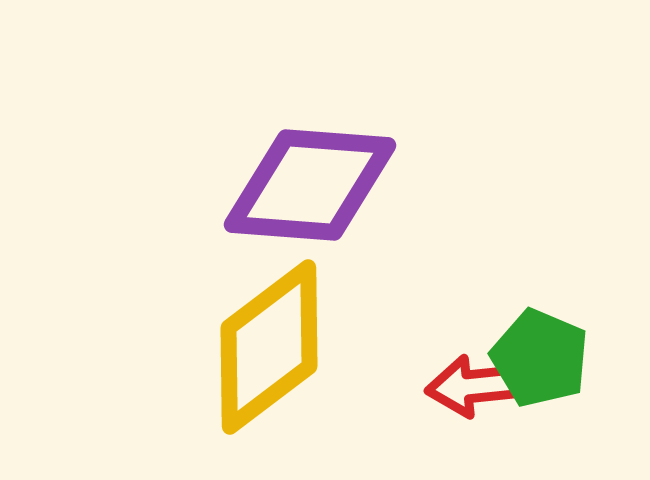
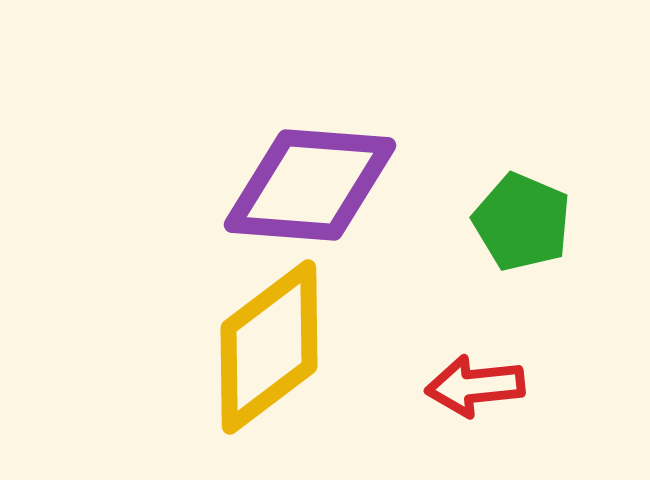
green pentagon: moved 18 px left, 136 px up
